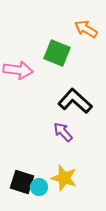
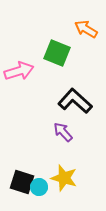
pink arrow: moved 1 px right, 1 px down; rotated 24 degrees counterclockwise
